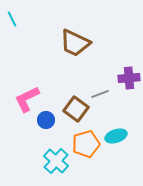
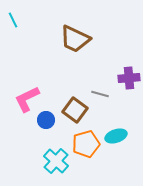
cyan line: moved 1 px right, 1 px down
brown trapezoid: moved 4 px up
gray line: rotated 36 degrees clockwise
brown square: moved 1 px left, 1 px down
